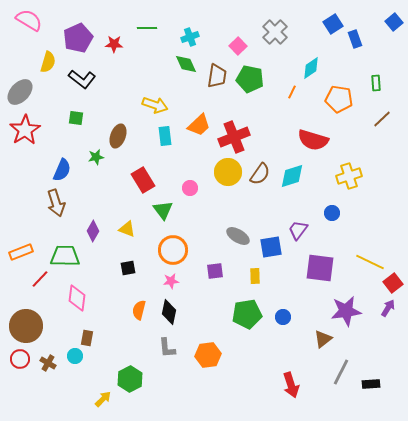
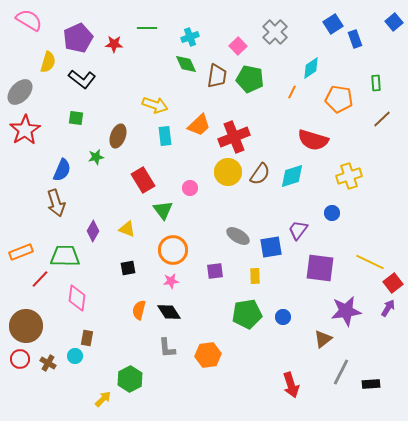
black diamond at (169, 312): rotated 45 degrees counterclockwise
